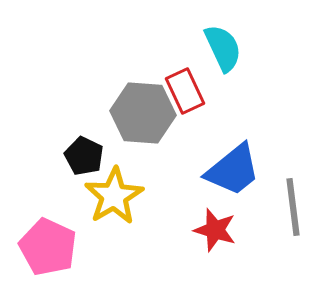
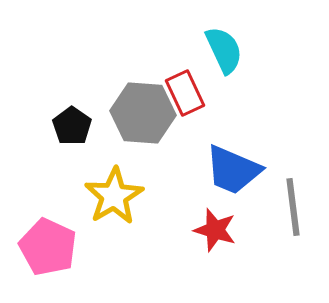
cyan semicircle: moved 1 px right, 2 px down
red rectangle: moved 2 px down
black pentagon: moved 12 px left, 30 px up; rotated 9 degrees clockwise
blue trapezoid: rotated 62 degrees clockwise
